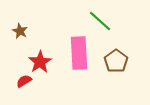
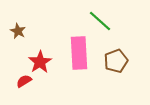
brown star: moved 2 px left
brown pentagon: rotated 15 degrees clockwise
